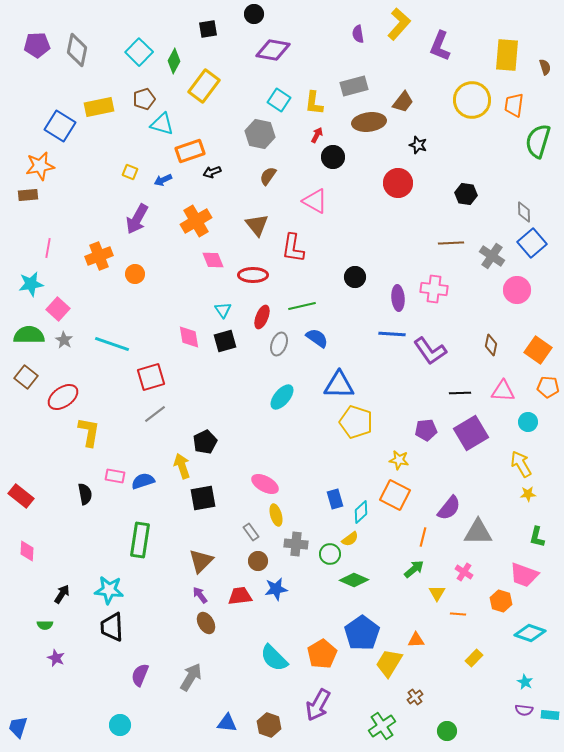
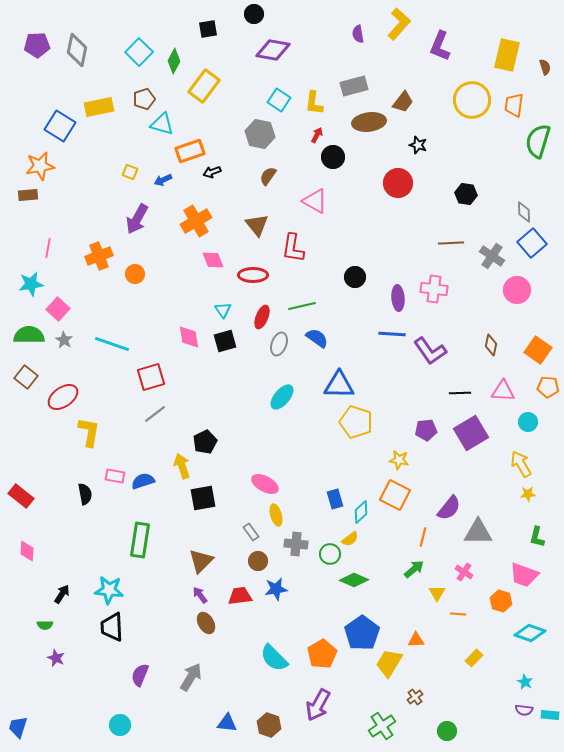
yellow rectangle at (507, 55): rotated 8 degrees clockwise
